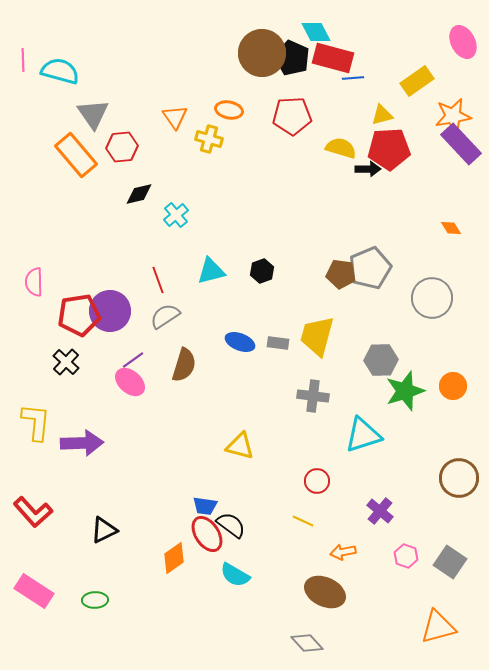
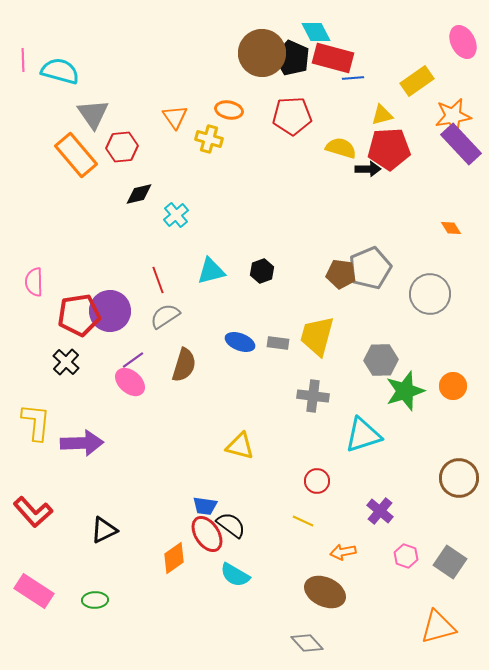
gray circle at (432, 298): moved 2 px left, 4 px up
